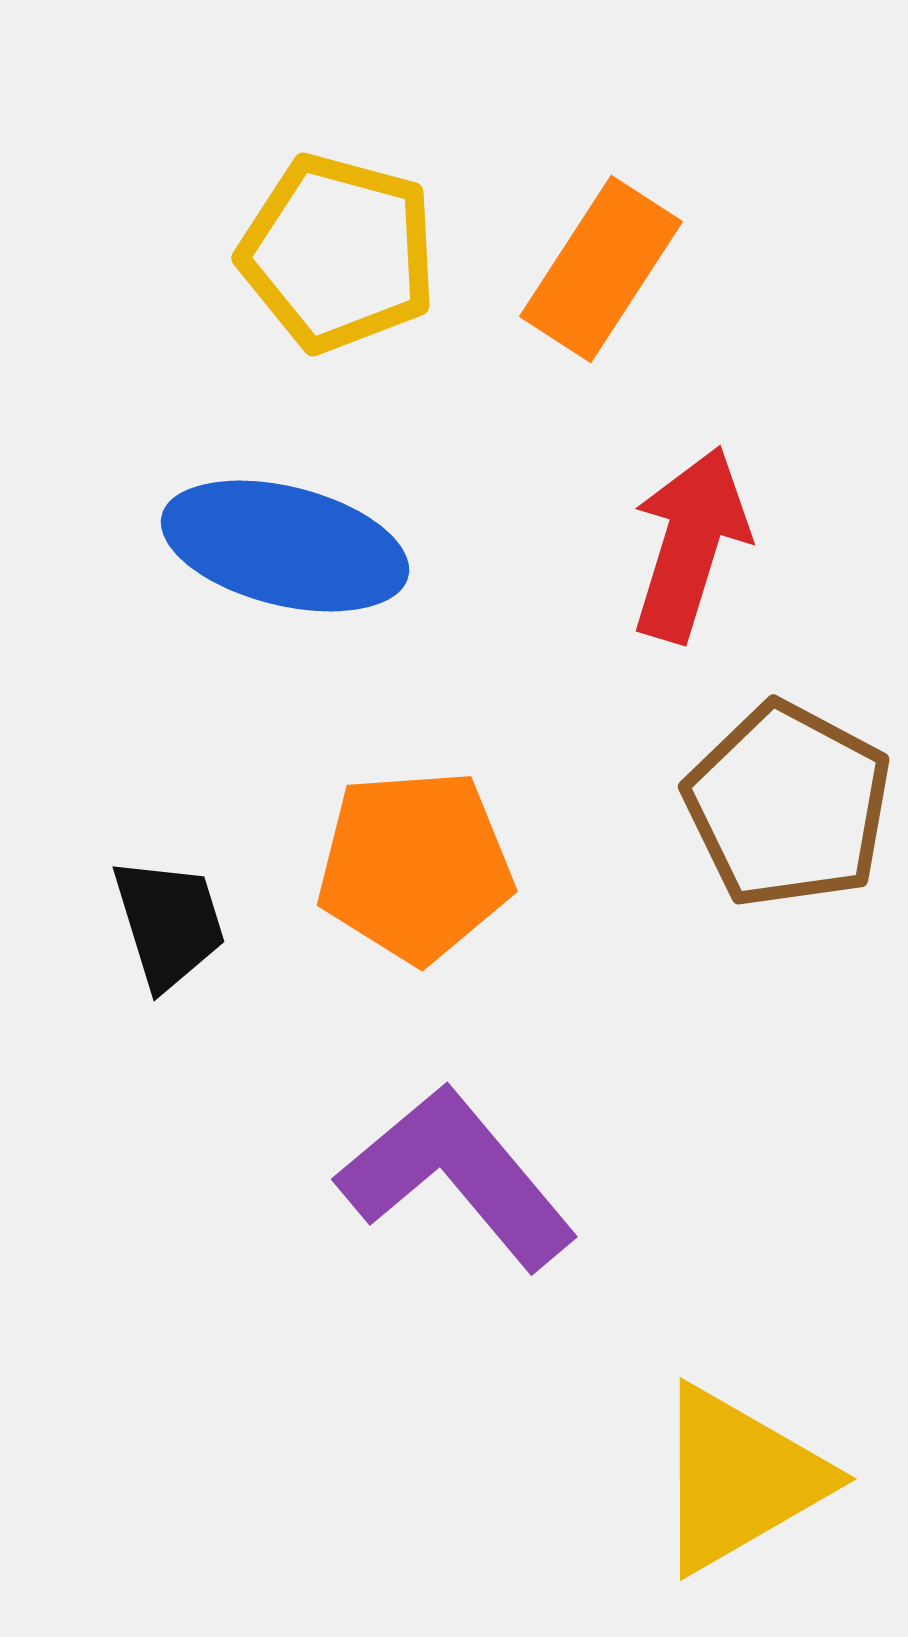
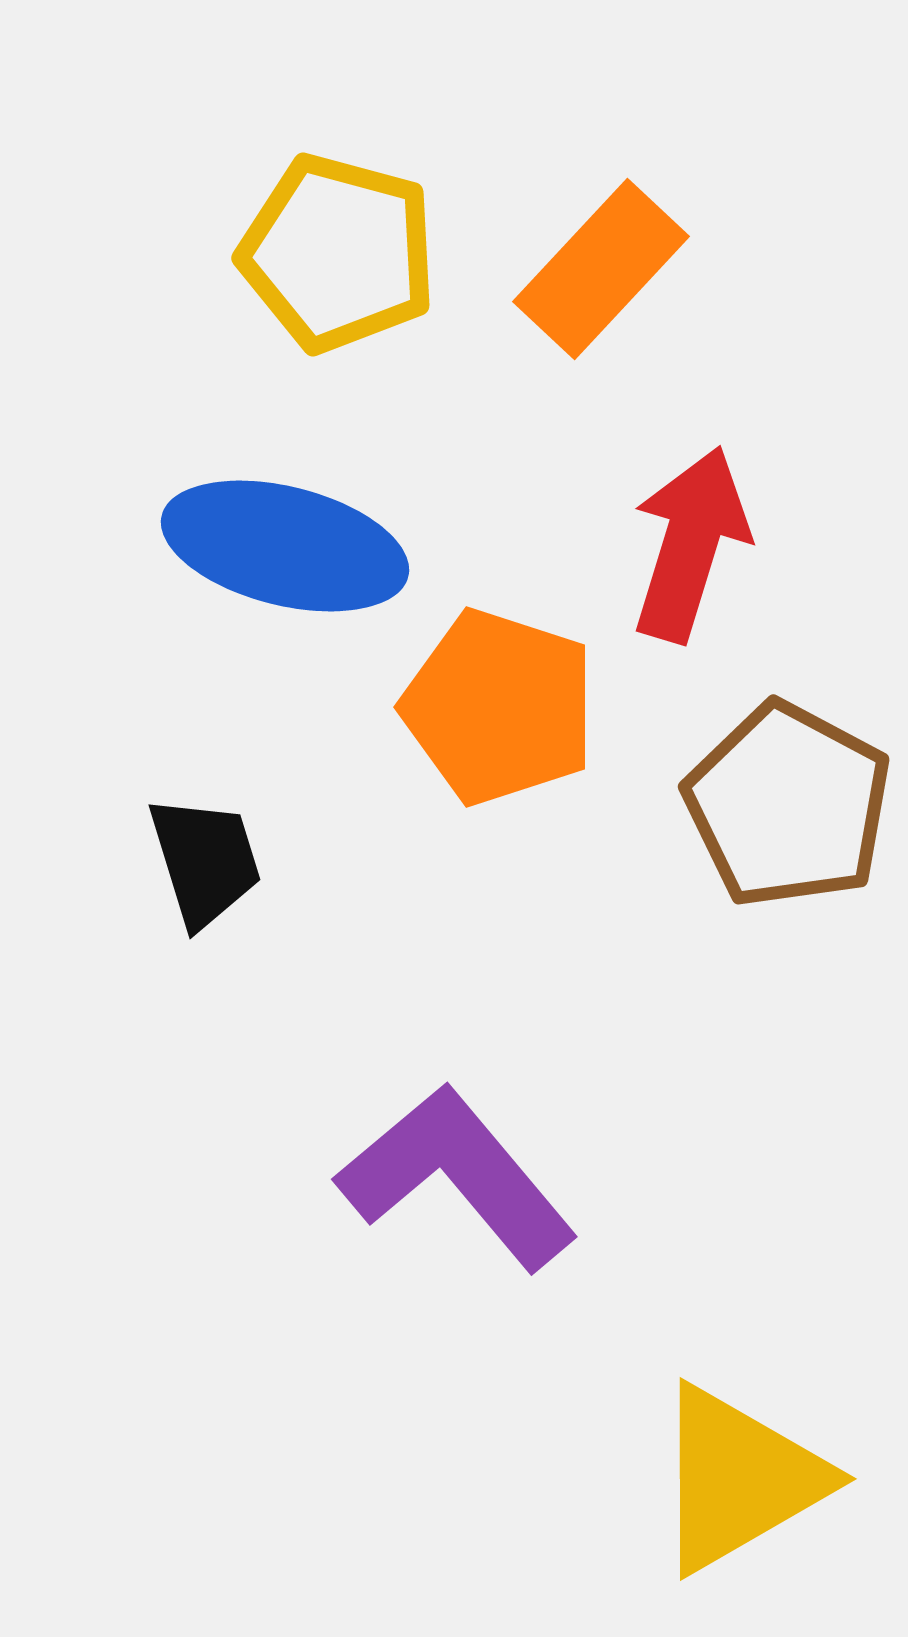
orange rectangle: rotated 10 degrees clockwise
orange pentagon: moved 84 px right, 159 px up; rotated 22 degrees clockwise
black trapezoid: moved 36 px right, 62 px up
